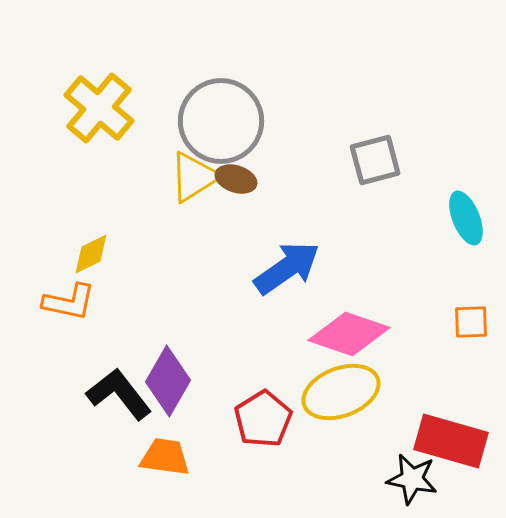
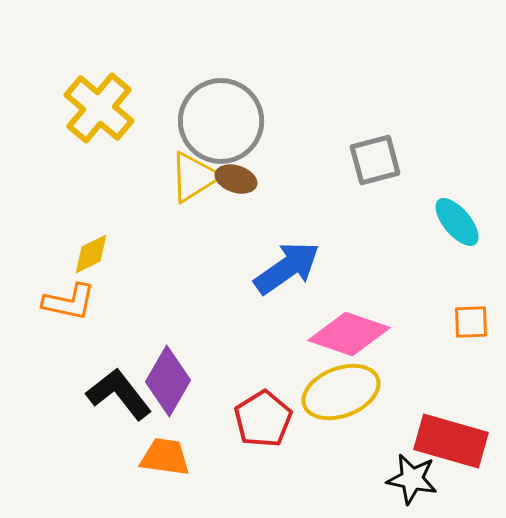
cyan ellipse: moved 9 px left, 4 px down; rotated 18 degrees counterclockwise
